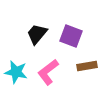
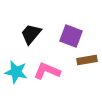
black trapezoid: moved 6 px left
brown rectangle: moved 6 px up
pink L-shape: moved 1 px left, 1 px up; rotated 60 degrees clockwise
